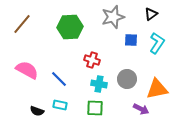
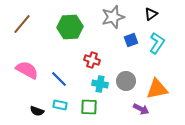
blue square: rotated 24 degrees counterclockwise
gray circle: moved 1 px left, 2 px down
cyan cross: moved 1 px right
green square: moved 6 px left, 1 px up
